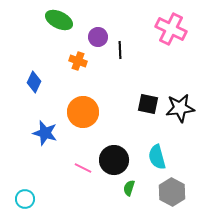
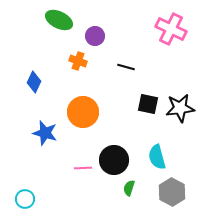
purple circle: moved 3 px left, 1 px up
black line: moved 6 px right, 17 px down; rotated 72 degrees counterclockwise
pink line: rotated 30 degrees counterclockwise
